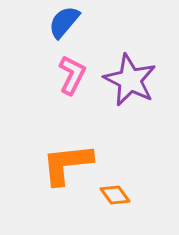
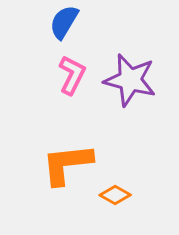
blue semicircle: rotated 9 degrees counterclockwise
purple star: rotated 12 degrees counterclockwise
orange diamond: rotated 24 degrees counterclockwise
